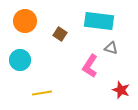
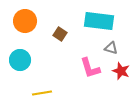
pink L-shape: moved 2 px down; rotated 50 degrees counterclockwise
red star: moved 19 px up
